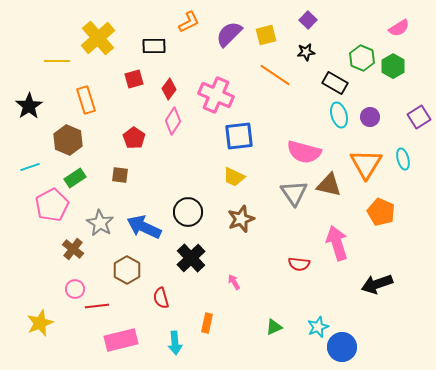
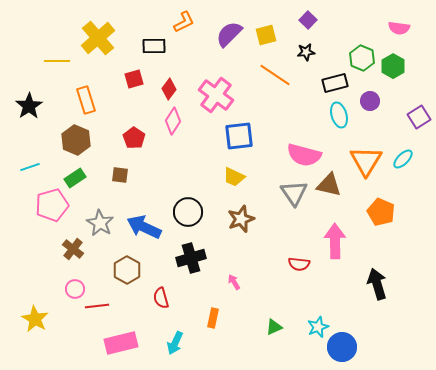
orange L-shape at (189, 22): moved 5 px left
pink semicircle at (399, 28): rotated 40 degrees clockwise
black rectangle at (335, 83): rotated 45 degrees counterclockwise
pink cross at (216, 95): rotated 12 degrees clockwise
purple circle at (370, 117): moved 16 px up
brown hexagon at (68, 140): moved 8 px right
pink semicircle at (304, 152): moved 3 px down
cyan ellipse at (403, 159): rotated 60 degrees clockwise
orange triangle at (366, 164): moved 3 px up
pink pentagon at (52, 205): rotated 12 degrees clockwise
pink arrow at (337, 243): moved 2 px left, 2 px up; rotated 16 degrees clockwise
black cross at (191, 258): rotated 28 degrees clockwise
black arrow at (377, 284): rotated 92 degrees clockwise
yellow star at (40, 323): moved 5 px left, 4 px up; rotated 20 degrees counterclockwise
orange rectangle at (207, 323): moved 6 px right, 5 px up
pink rectangle at (121, 340): moved 3 px down
cyan arrow at (175, 343): rotated 30 degrees clockwise
